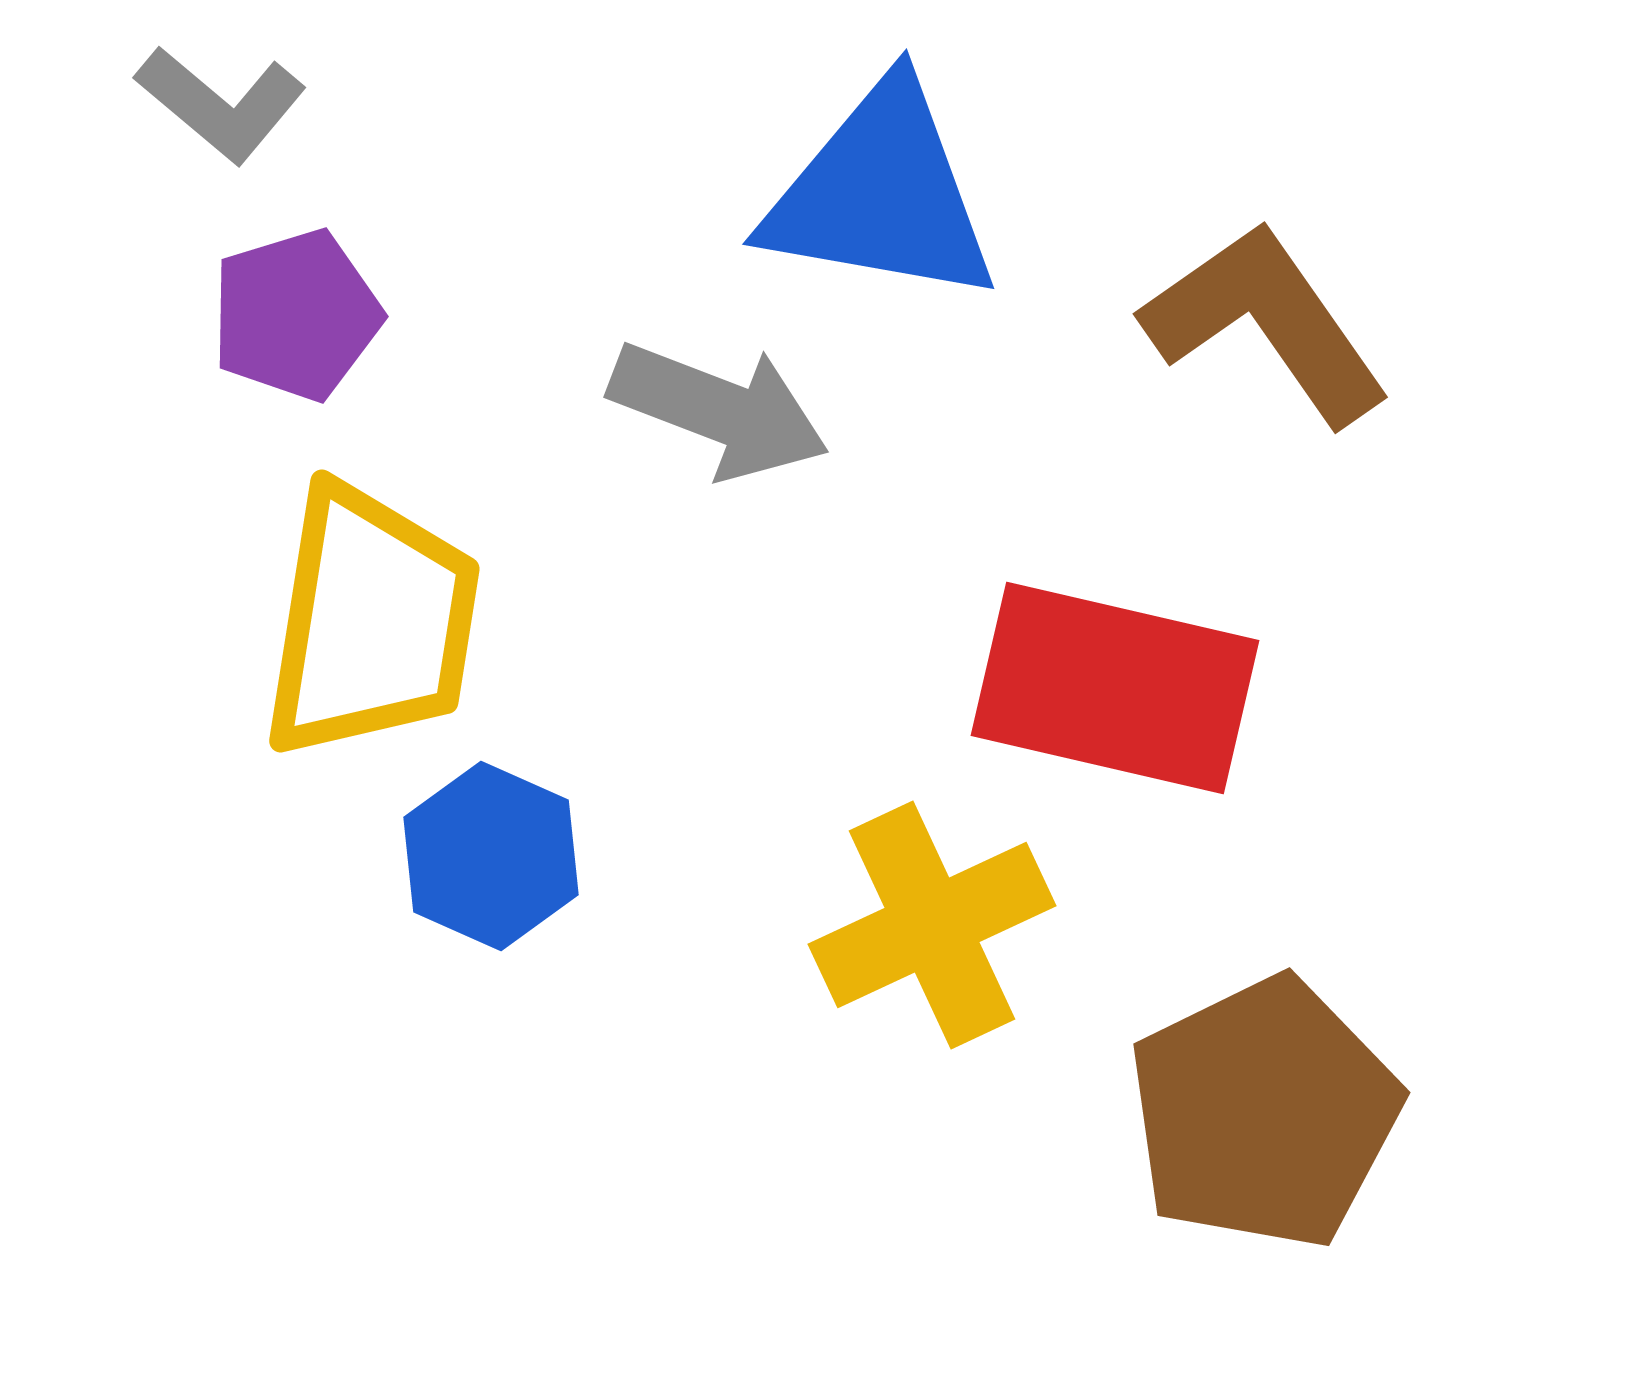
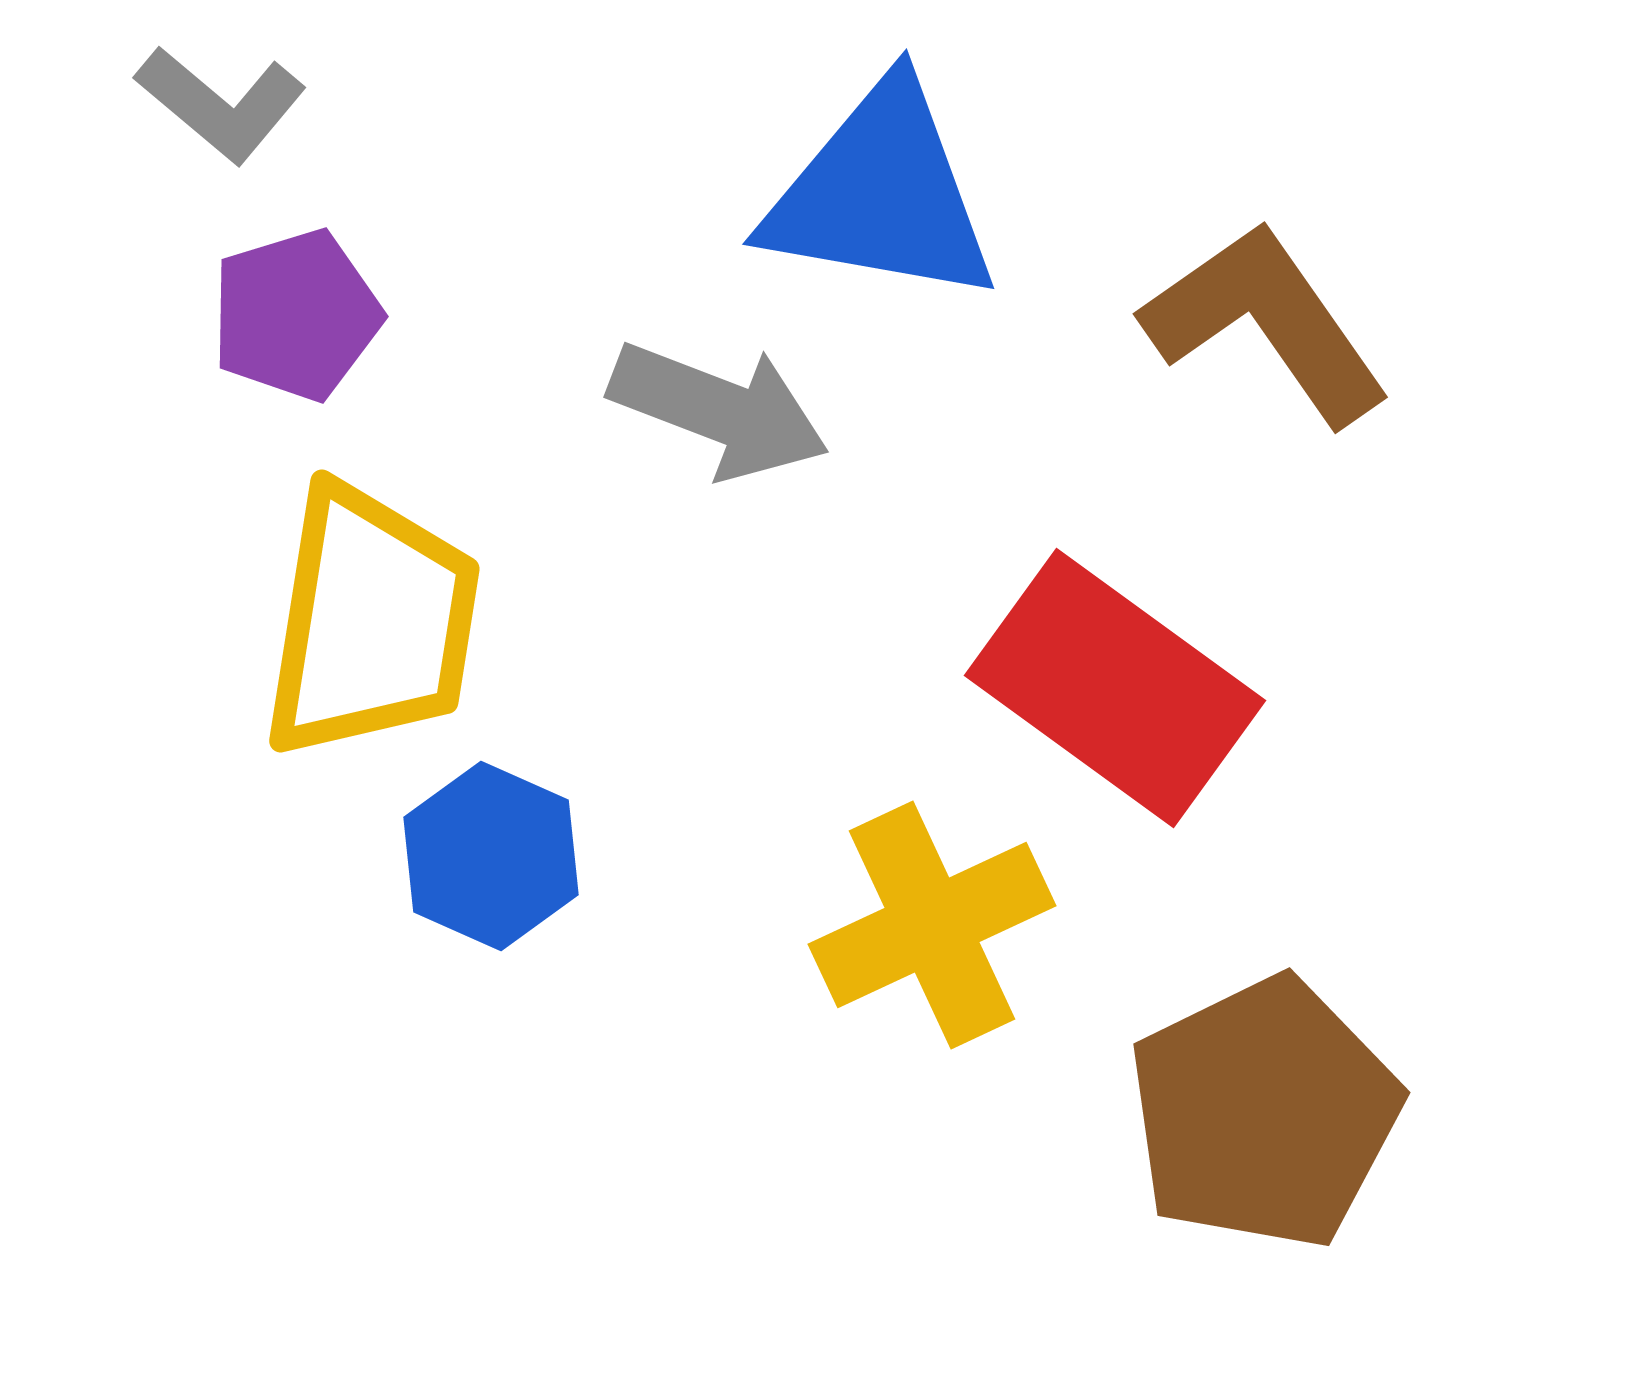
red rectangle: rotated 23 degrees clockwise
